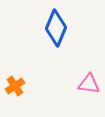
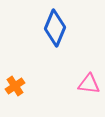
blue diamond: moved 1 px left
